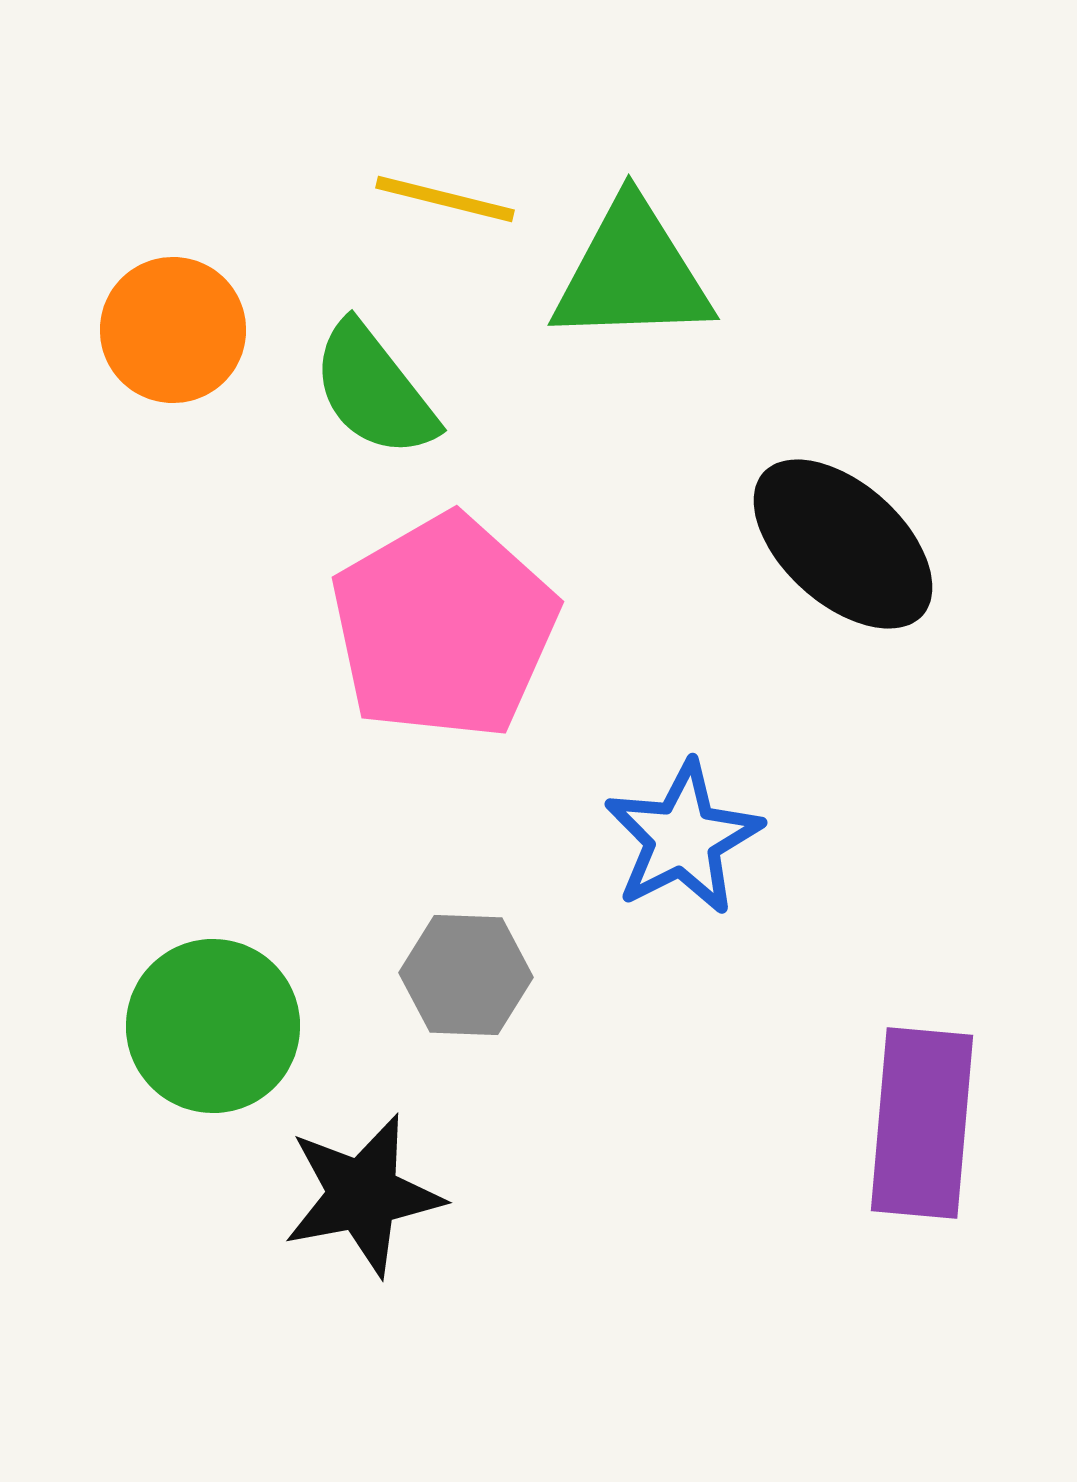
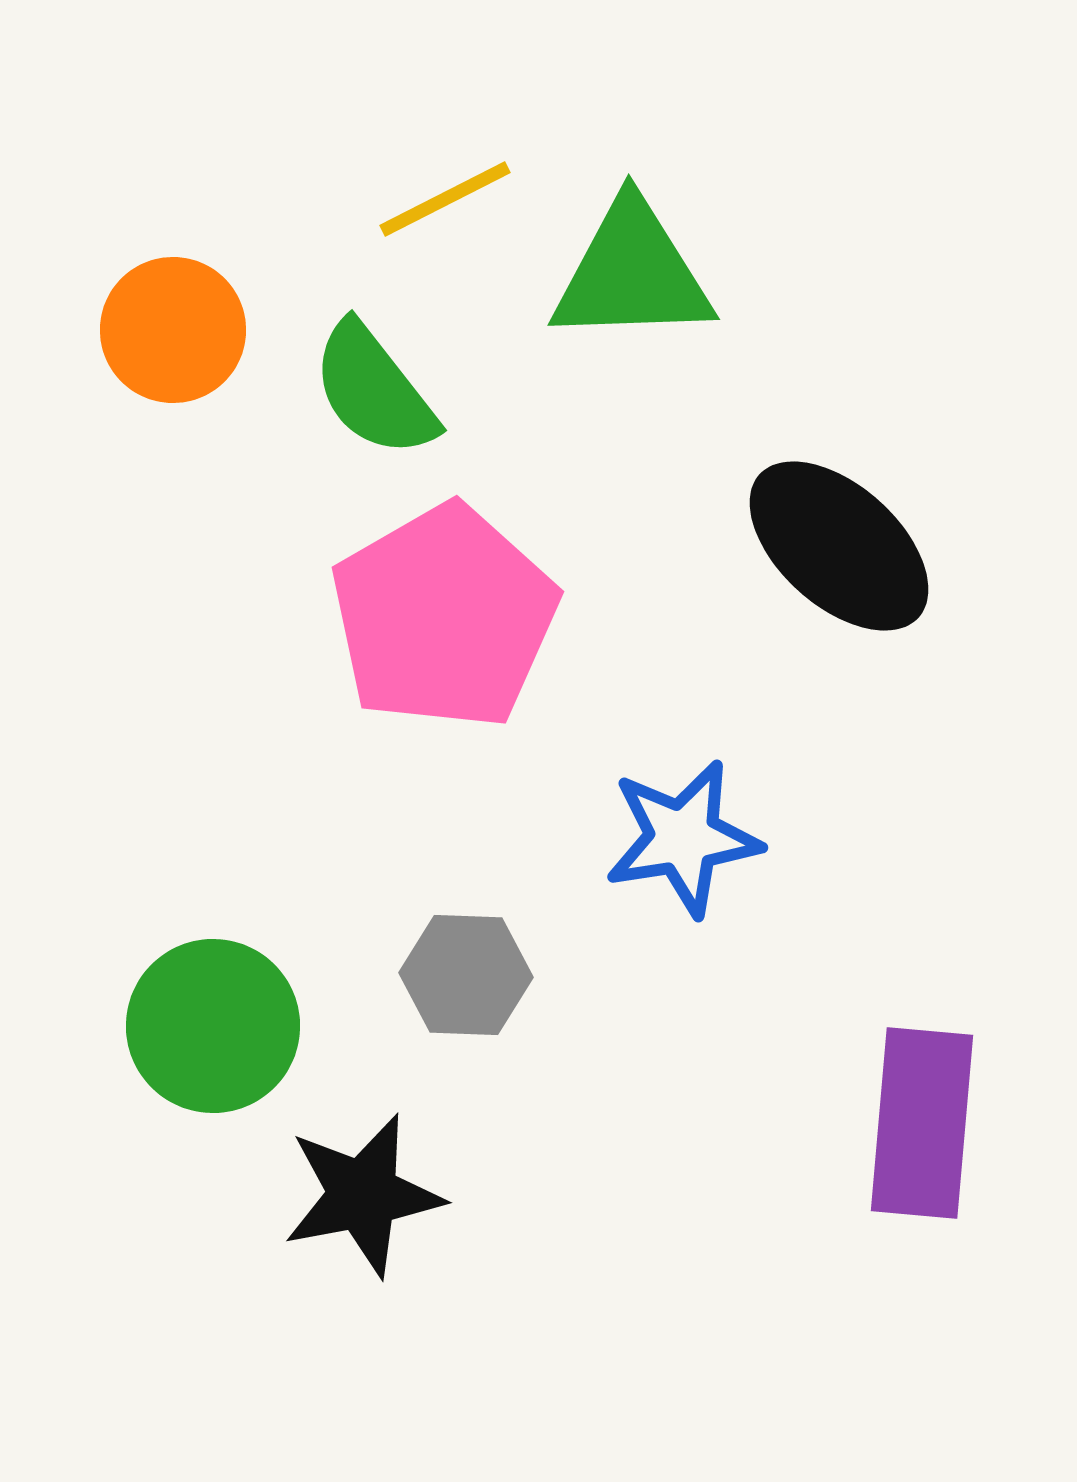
yellow line: rotated 41 degrees counterclockwise
black ellipse: moved 4 px left, 2 px down
pink pentagon: moved 10 px up
blue star: rotated 18 degrees clockwise
